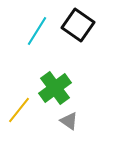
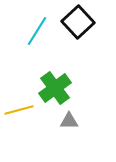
black square: moved 3 px up; rotated 12 degrees clockwise
yellow line: rotated 36 degrees clockwise
gray triangle: rotated 36 degrees counterclockwise
